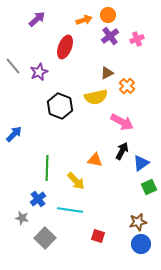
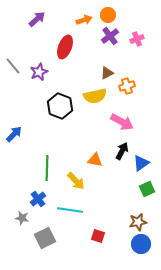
orange cross: rotated 28 degrees clockwise
yellow semicircle: moved 1 px left, 1 px up
green square: moved 2 px left, 2 px down
gray square: rotated 20 degrees clockwise
